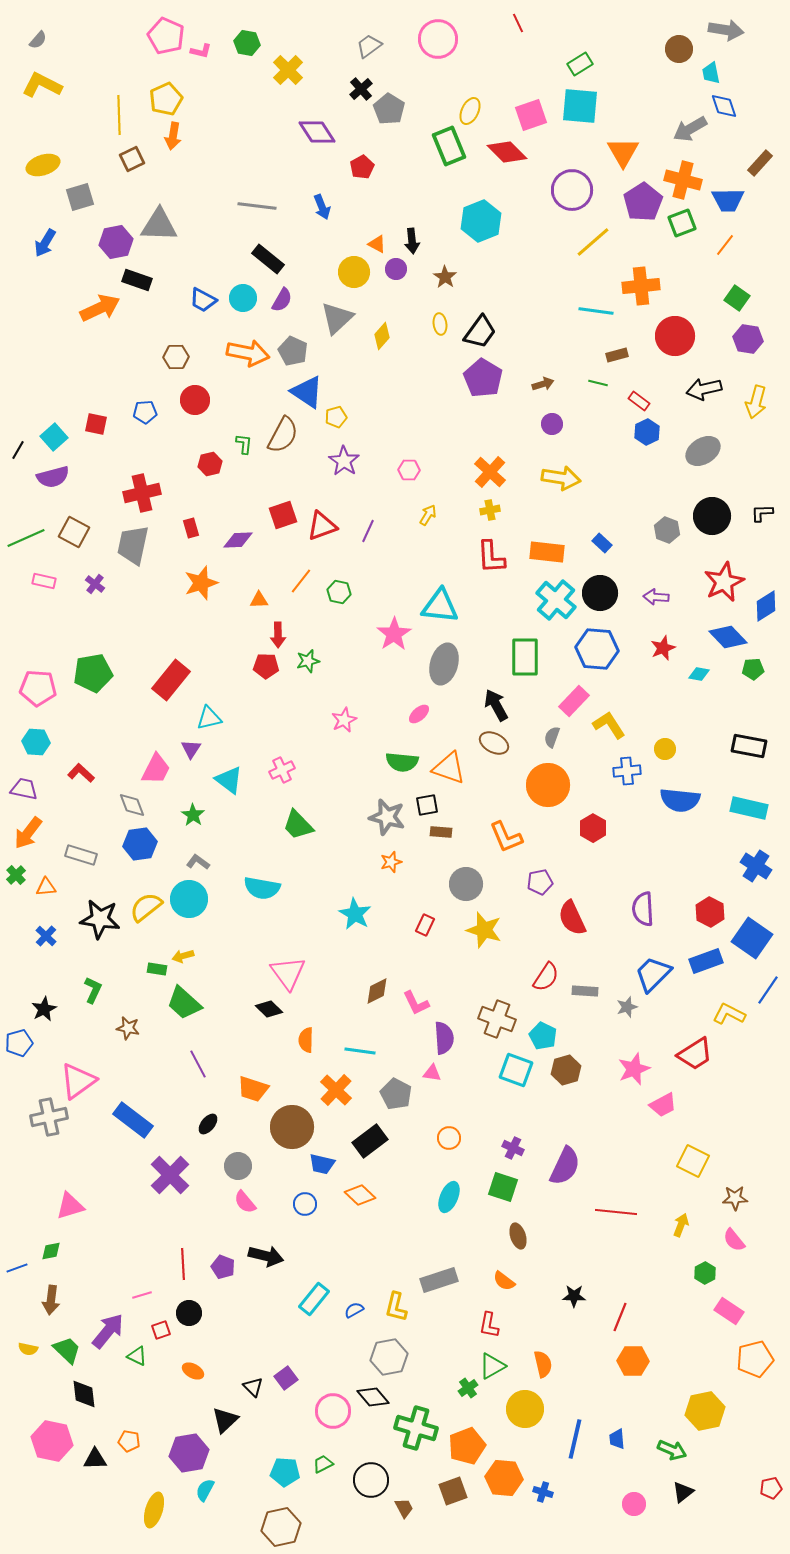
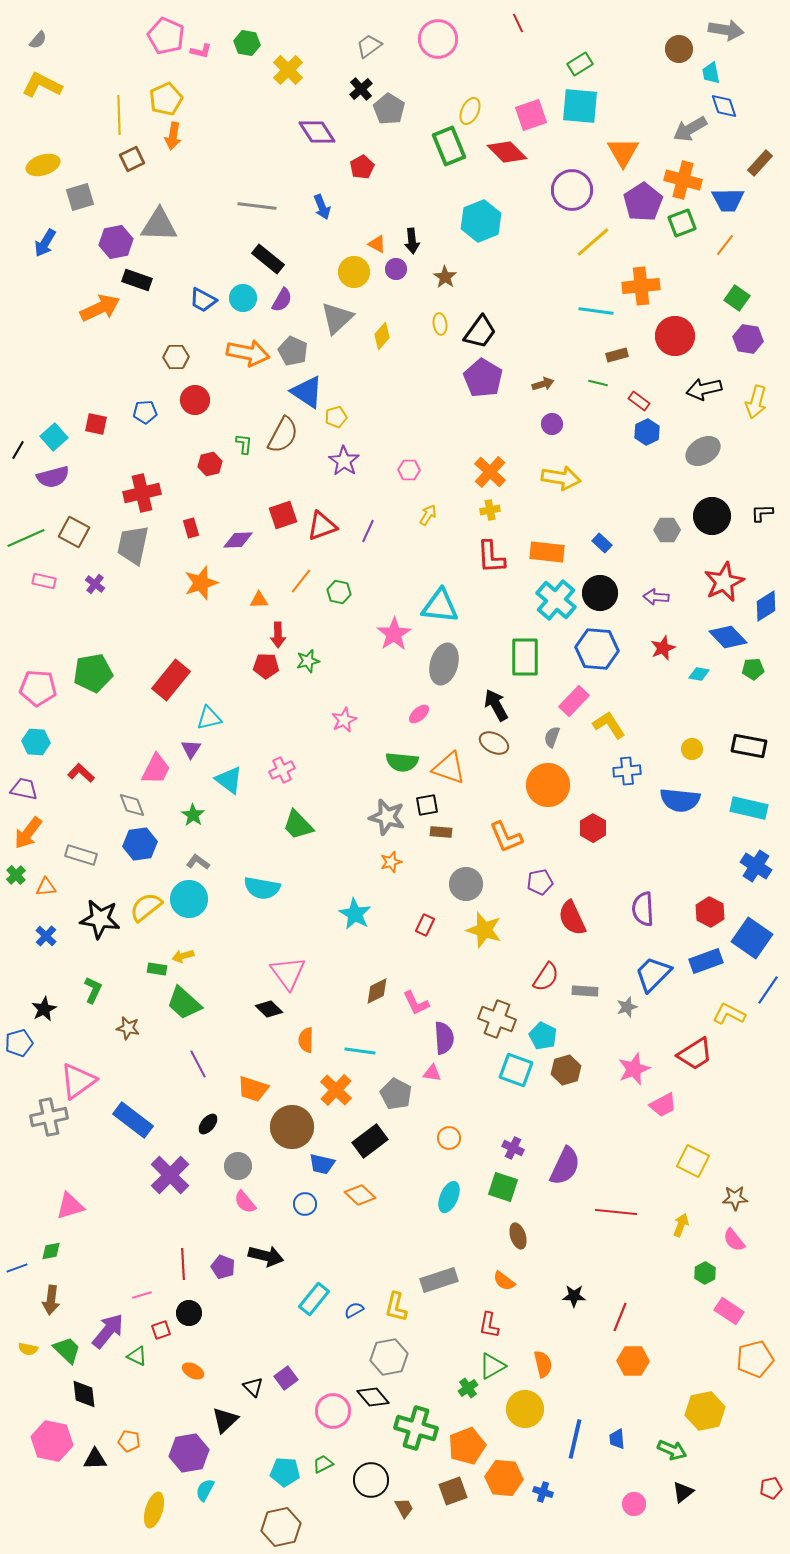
gray hexagon at (667, 530): rotated 20 degrees counterclockwise
yellow circle at (665, 749): moved 27 px right
